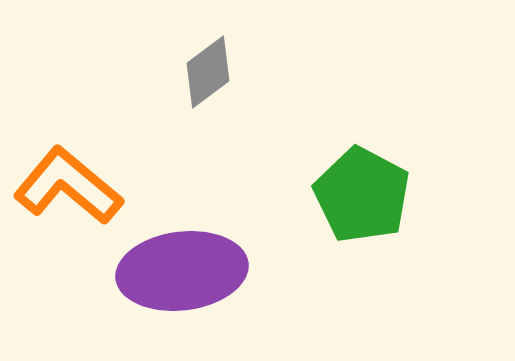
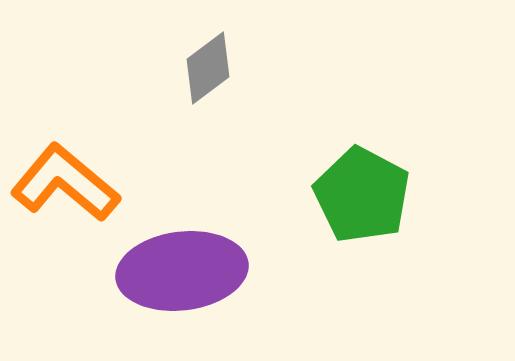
gray diamond: moved 4 px up
orange L-shape: moved 3 px left, 3 px up
